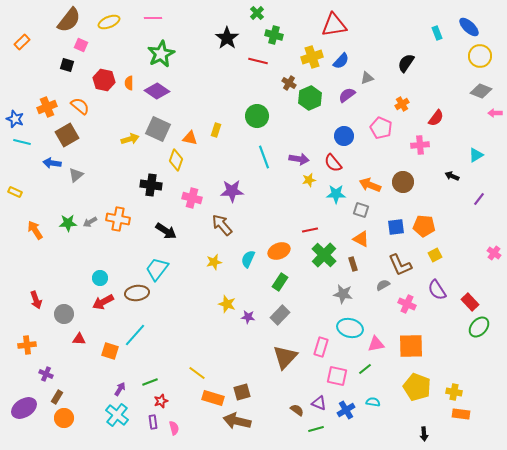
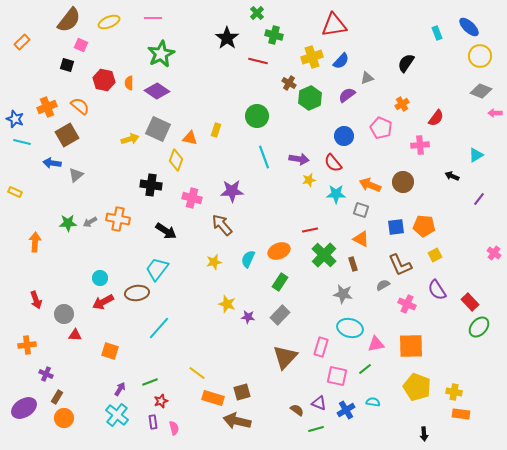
orange arrow at (35, 230): moved 12 px down; rotated 36 degrees clockwise
cyan line at (135, 335): moved 24 px right, 7 px up
red triangle at (79, 339): moved 4 px left, 4 px up
